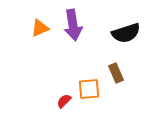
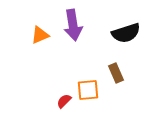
orange triangle: moved 7 px down
orange square: moved 1 px left, 1 px down
